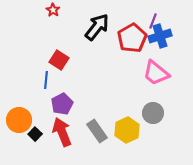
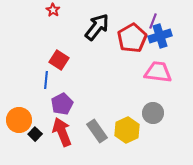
pink trapezoid: moved 2 px right, 1 px up; rotated 148 degrees clockwise
